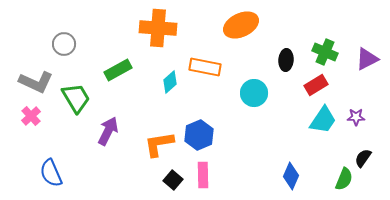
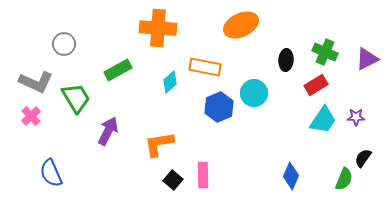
blue hexagon: moved 20 px right, 28 px up
